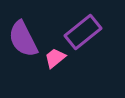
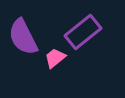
purple semicircle: moved 2 px up
